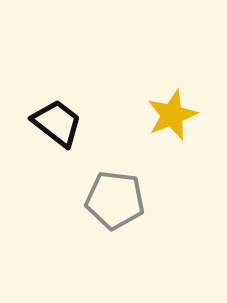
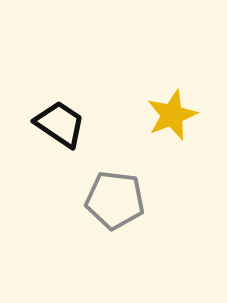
black trapezoid: moved 3 px right, 1 px down; rotated 4 degrees counterclockwise
